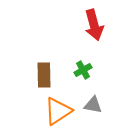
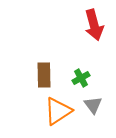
green cross: moved 2 px left, 8 px down
gray triangle: rotated 42 degrees clockwise
